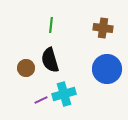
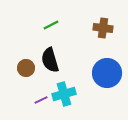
green line: rotated 56 degrees clockwise
blue circle: moved 4 px down
